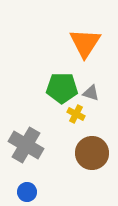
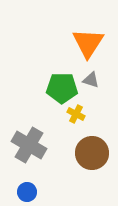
orange triangle: moved 3 px right
gray triangle: moved 13 px up
gray cross: moved 3 px right
